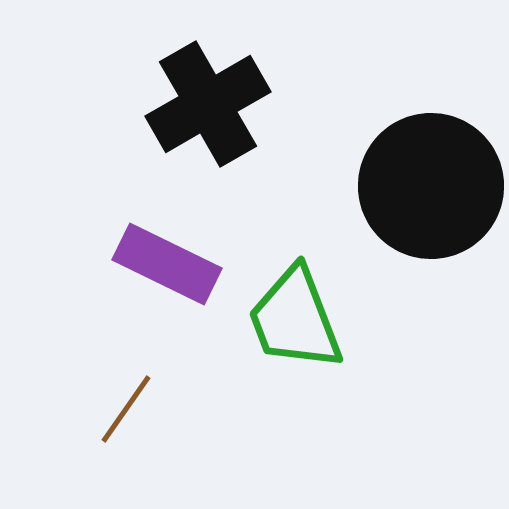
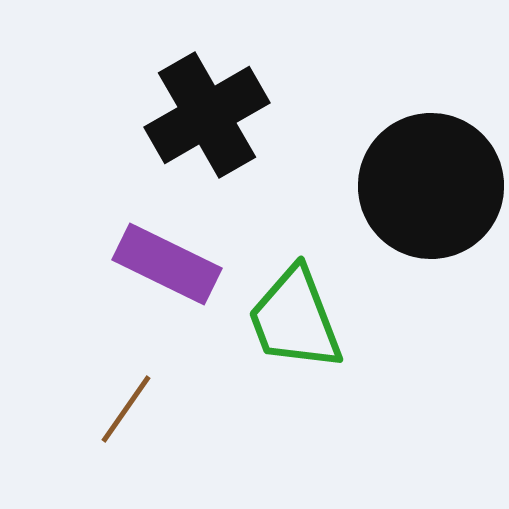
black cross: moved 1 px left, 11 px down
